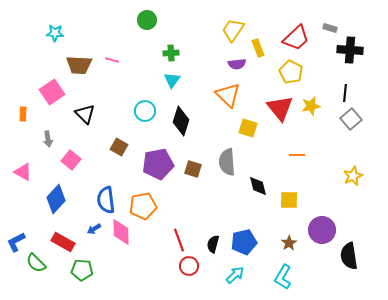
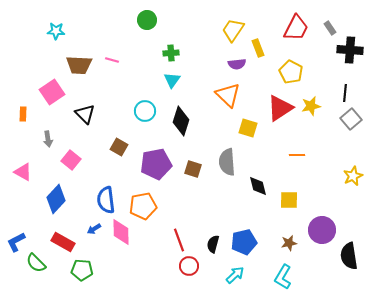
gray rectangle at (330, 28): rotated 40 degrees clockwise
cyan star at (55, 33): moved 1 px right, 2 px up
red trapezoid at (296, 38): moved 10 px up; rotated 20 degrees counterclockwise
red triangle at (280, 108): rotated 36 degrees clockwise
purple pentagon at (158, 164): moved 2 px left
brown star at (289, 243): rotated 21 degrees clockwise
